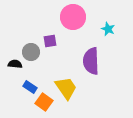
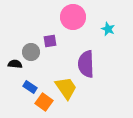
purple semicircle: moved 5 px left, 3 px down
